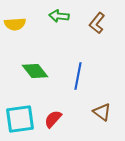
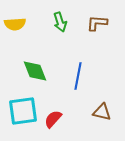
green arrow: moved 1 px right, 6 px down; rotated 114 degrees counterclockwise
brown L-shape: rotated 55 degrees clockwise
green diamond: rotated 16 degrees clockwise
brown triangle: rotated 24 degrees counterclockwise
cyan square: moved 3 px right, 8 px up
